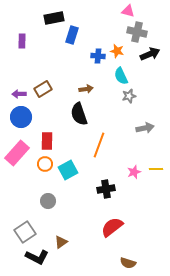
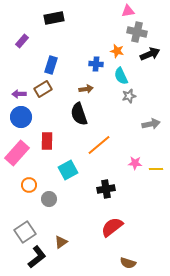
pink triangle: rotated 24 degrees counterclockwise
blue rectangle: moved 21 px left, 30 px down
purple rectangle: rotated 40 degrees clockwise
blue cross: moved 2 px left, 8 px down
gray arrow: moved 6 px right, 4 px up
orange line: rotated 30 degrees clockwise
orange circle: moved 16 px left, 21 px down
pink star: moved 1 px right, 9 px up; rotated 24 degrees clockwise
gray circle: moved 1 px right, 2 px up
black L-shape: rotated 65 degrees counterclockwise
